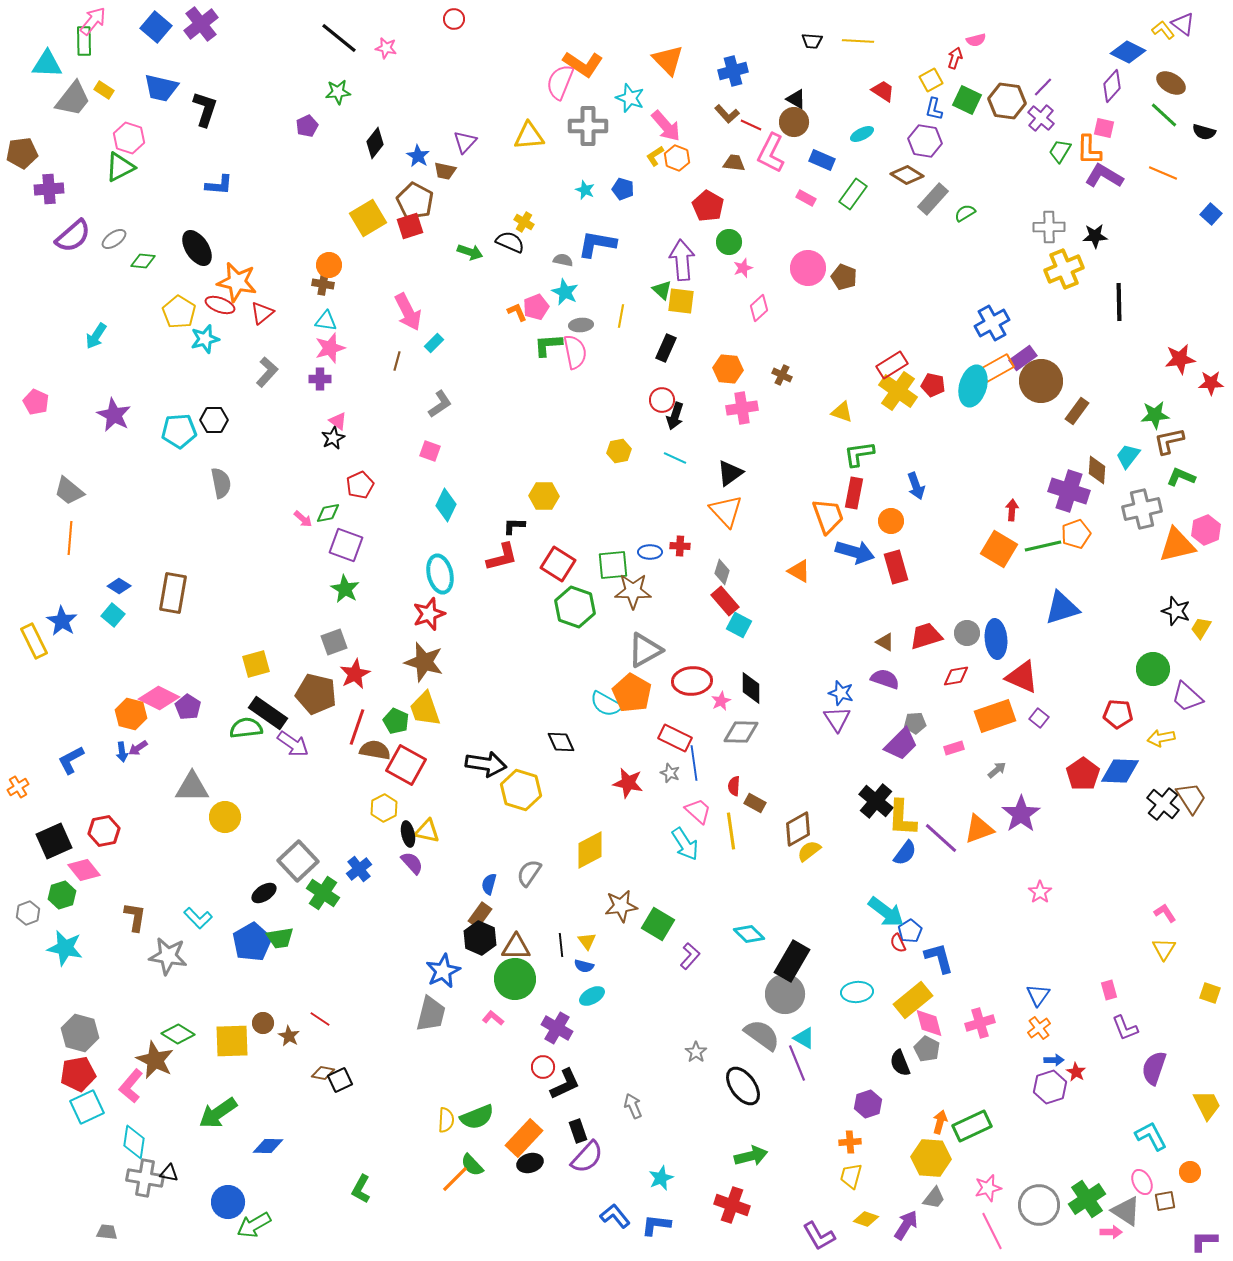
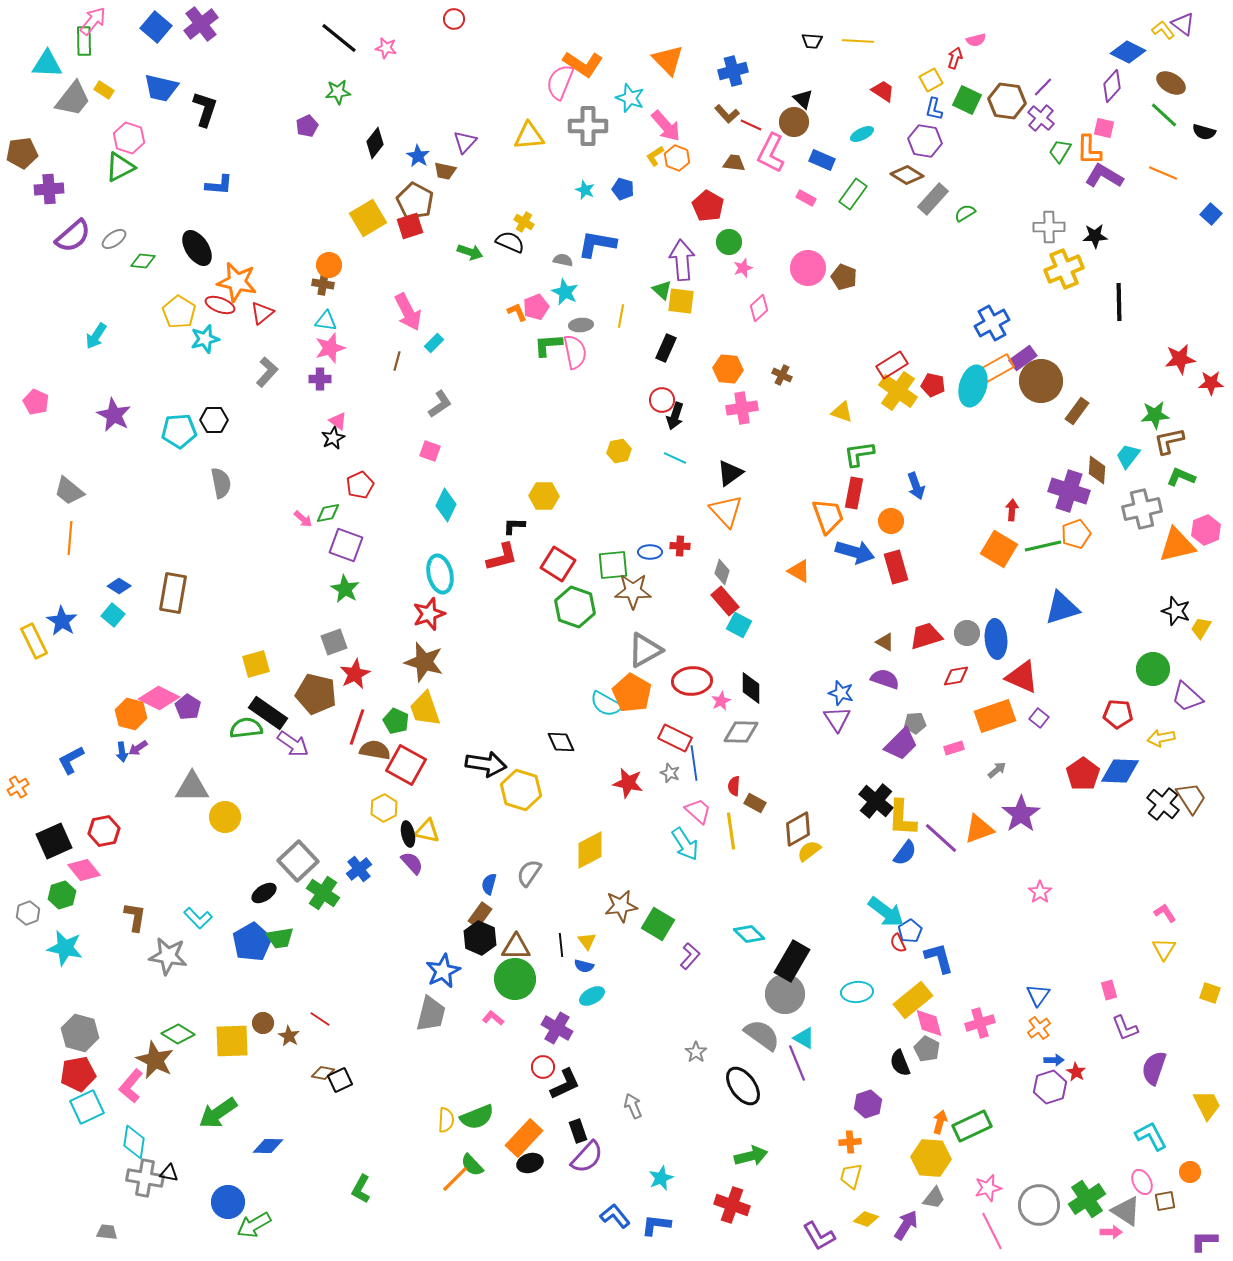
black triangle at (796, 99): moved 7 px right; rotated 15 degrees clockwise
